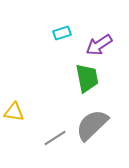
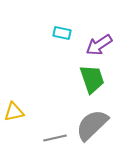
cyan rectangle: rotated 30 degrees clockwise
green trapezoid: moved 5 px right, 1 px down; rotated 8 degrees counterclockwise
yellow triangle: rotated 20 degrees counterclockwise
gray line: rotated 20 degrees clockwise
